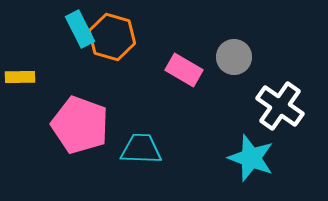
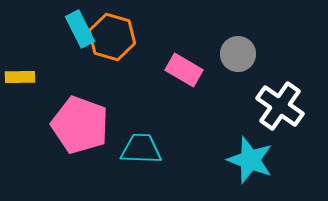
gray circle: moved 4 px right, 3 px up
cyan star: moved 1 px left, 2 px down
